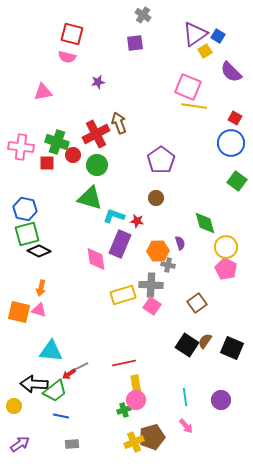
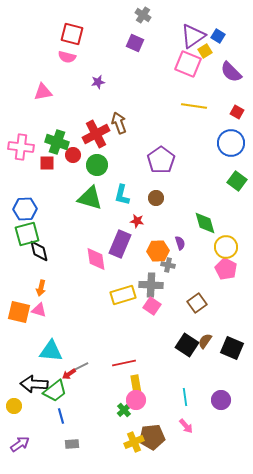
purple triangle at (195, 34): moved 2 px left, 2 px down
purple square at (135, 43): rotated 30 degrees clockwise
pink square at (188, 87): moved 23 px up
red square at (235, 118): moved 2 px right, 6 px up
blue hexagon at (25, 209): rotated 15 degrees counterclockwise
cyan L-shape at (114, 216): moved 8 px right, 21 px up; rotated 95 degrees counterclockwise
black diamond at (39, 251): rotated 50 degrees clockwise
green cross at (124, 410): rotated 24 degrees counterclockwise
blue line at (61, 416): rotated 63 degrees clockwise
brown pentagon at (152, 437): rotated 10 degrees clockwise
